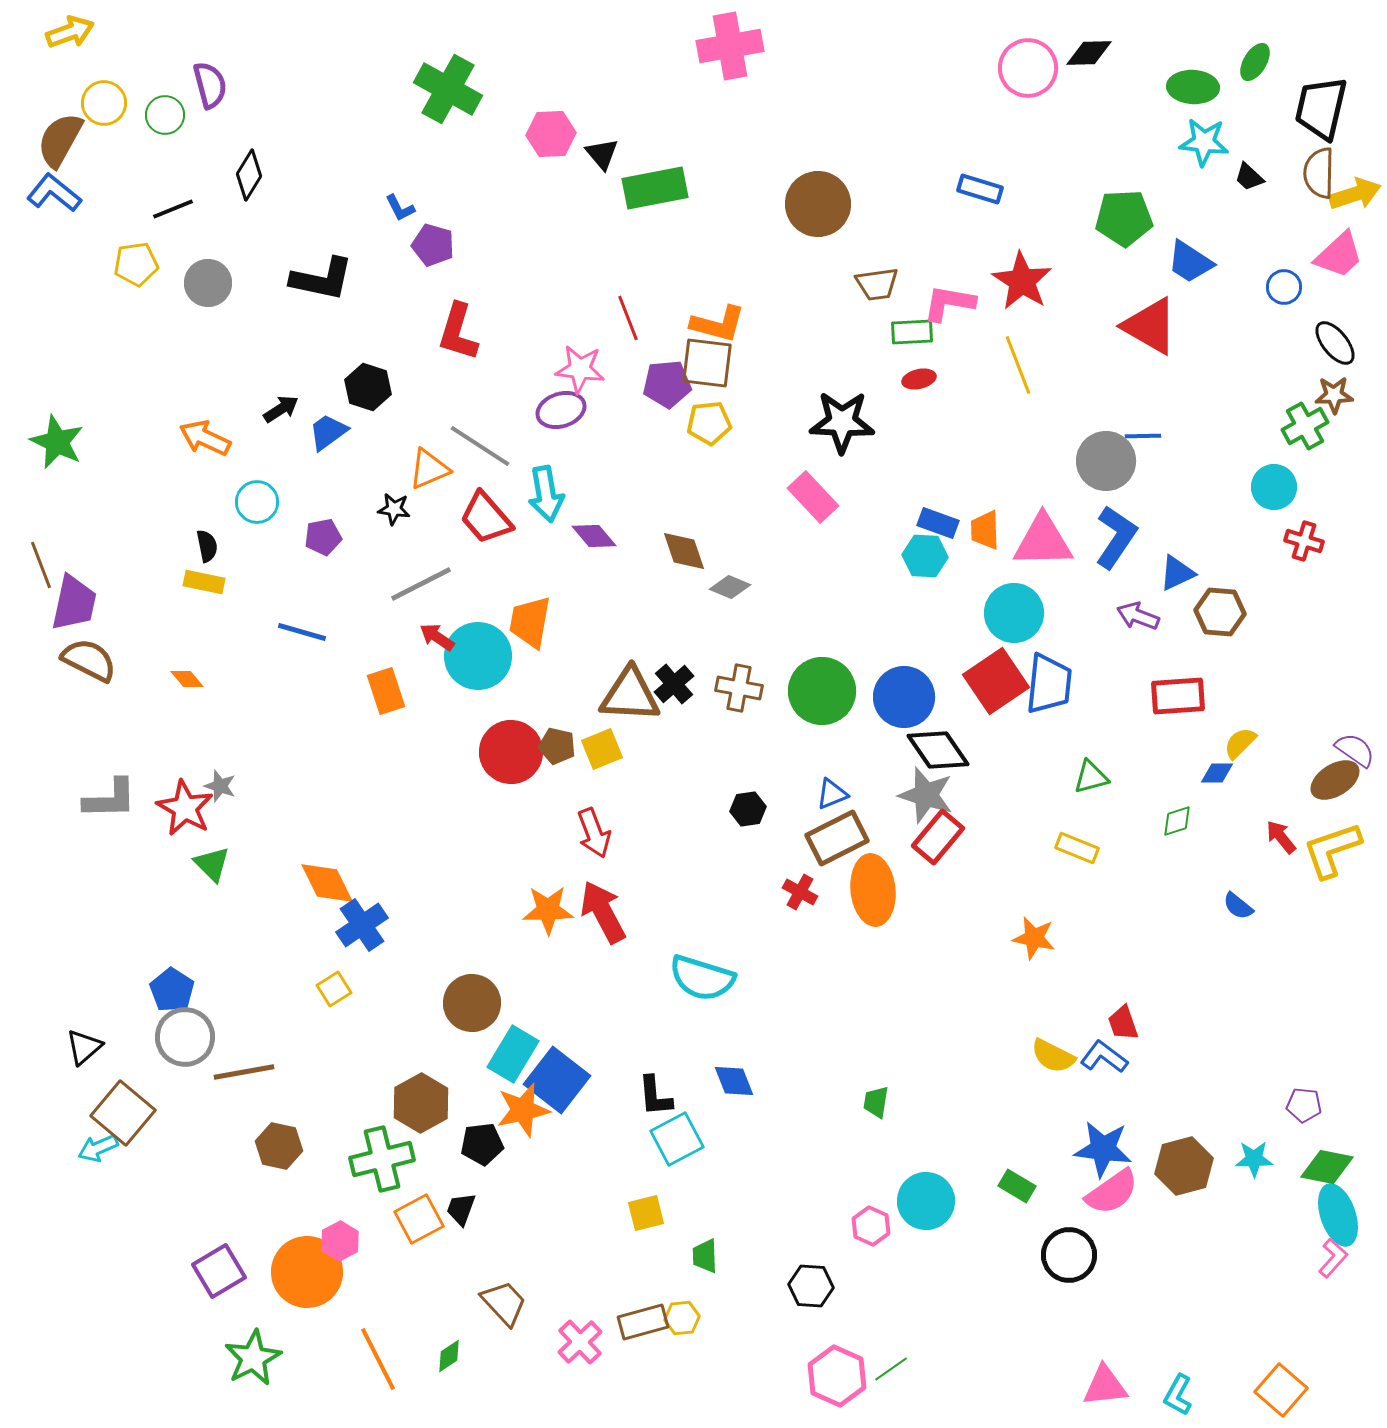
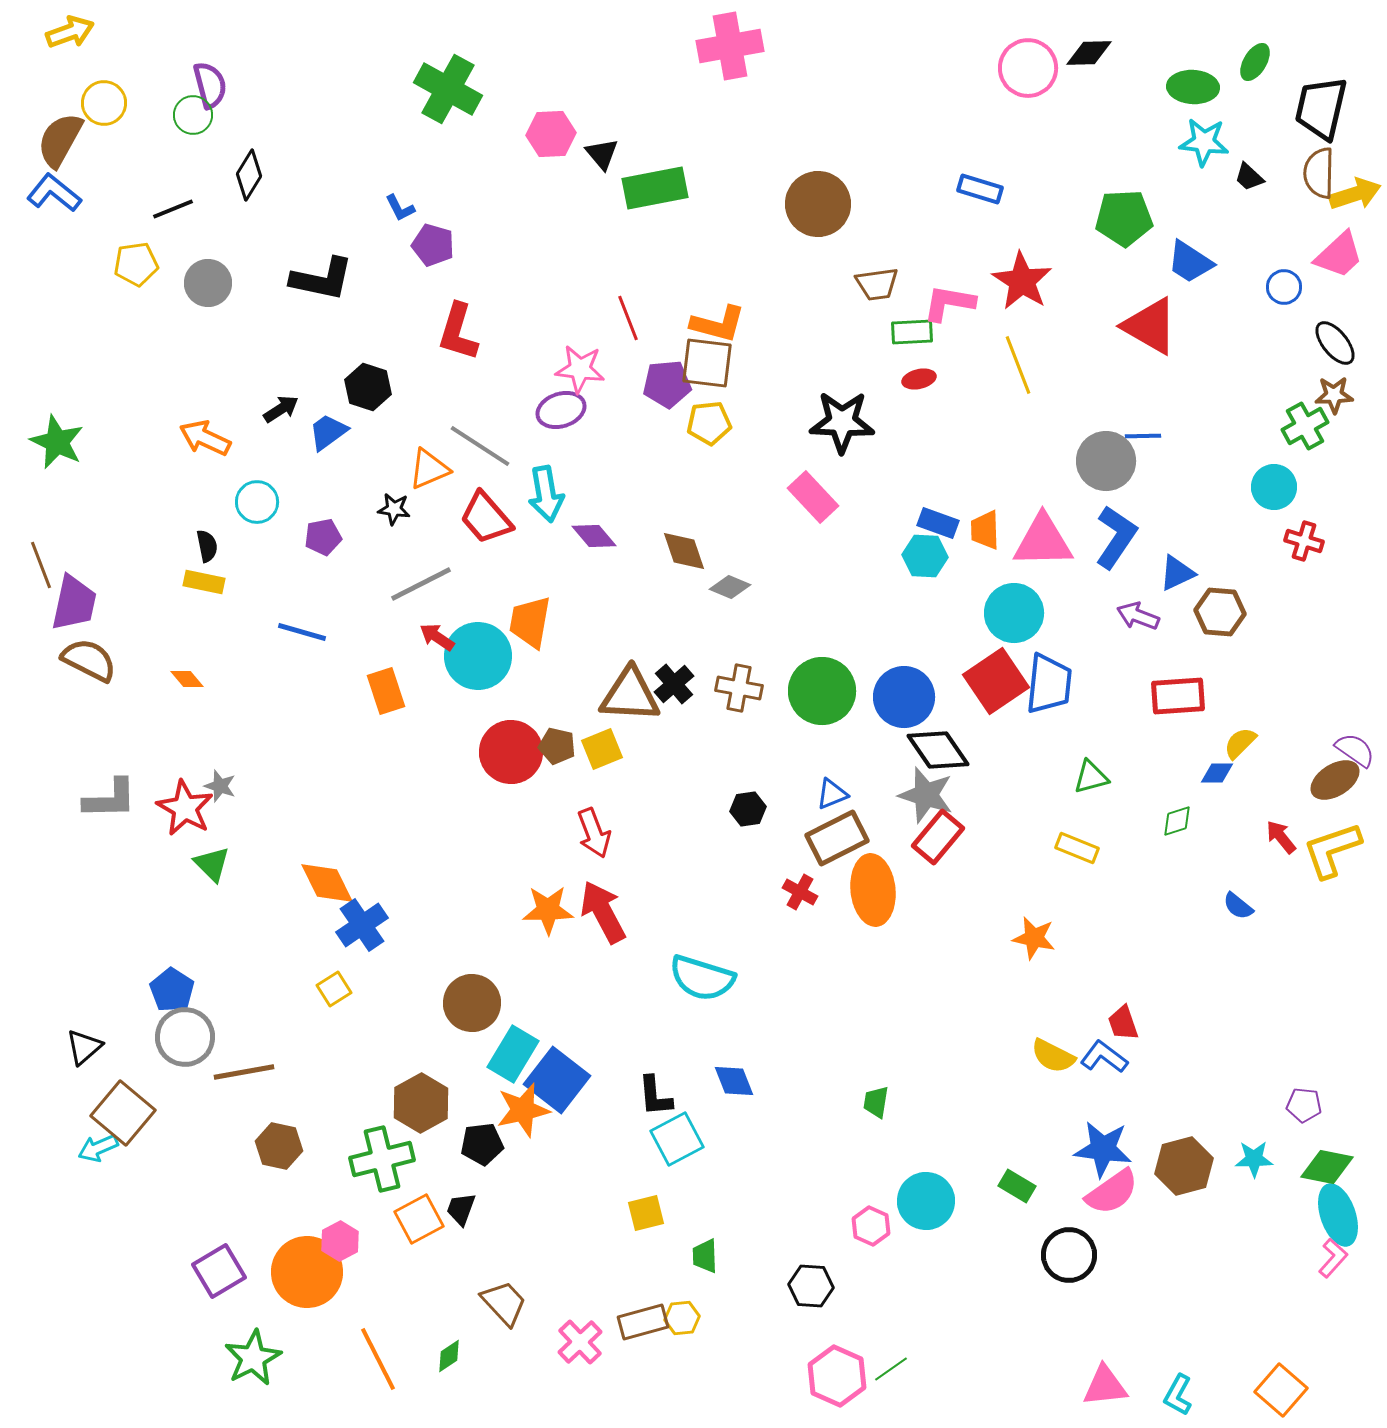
green circle at (165, 115): moved 28 px right
